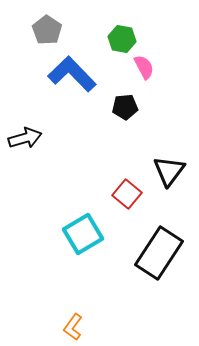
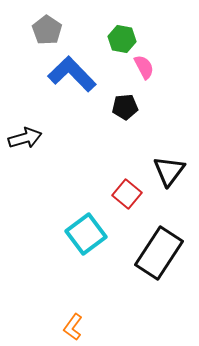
cyan square: moved 3 px right; rotated 6 degrees counterclockwise
